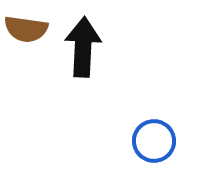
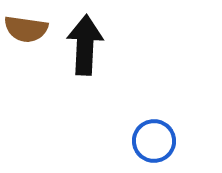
black arrow: moved 2 px right, 2 px up
